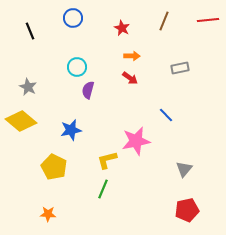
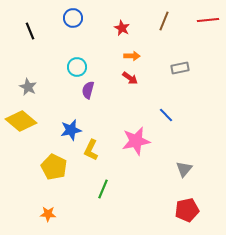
yellow L-shape: moved 16 px left, 10 px up; rotated 50 degrees counterclockwise
